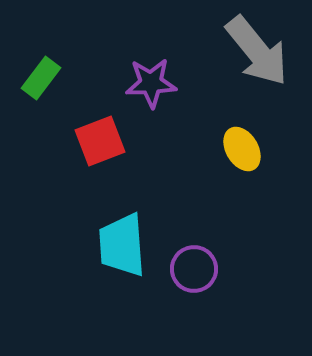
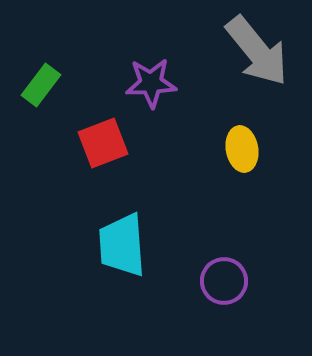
green rectangle: moved 7 px down
red square: moved 3 px right, 2 px down
yellow ellipse: rotated 21 degrees clockwise
purple circle: moved 30 px right, 12 px down
